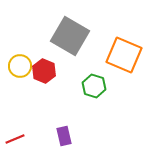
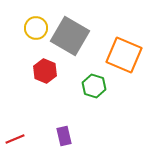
yellow circle: moved 16 px right, 38 px up
red hexagon: moved 1 px right
